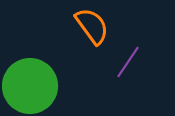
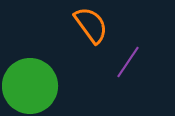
orange semicircle: moved 1 px left, 1 px up
